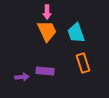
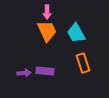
cyan trapezoid: rotated 10 degrees counterclockwise
purple arrow: moved 2 px right, 4 px up
